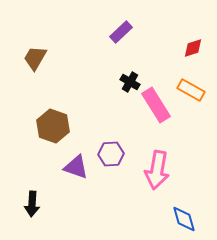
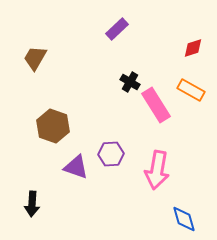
purple rectangle: moved 4 px left, 3 px up
